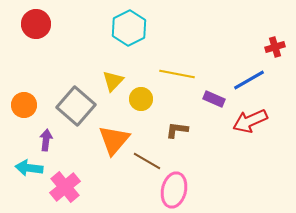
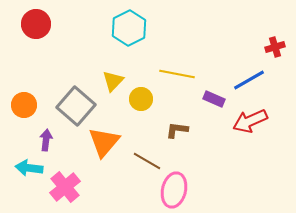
orange triangle: moved 10 px left, 2 px down
